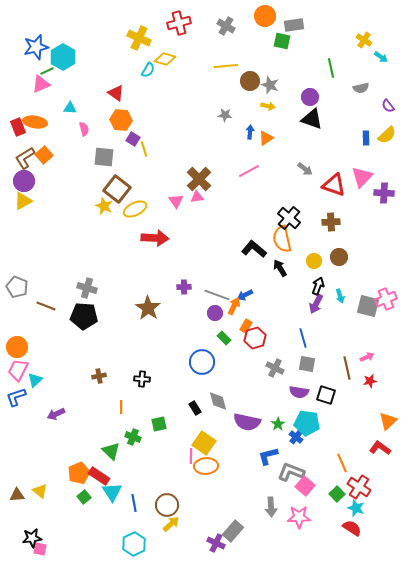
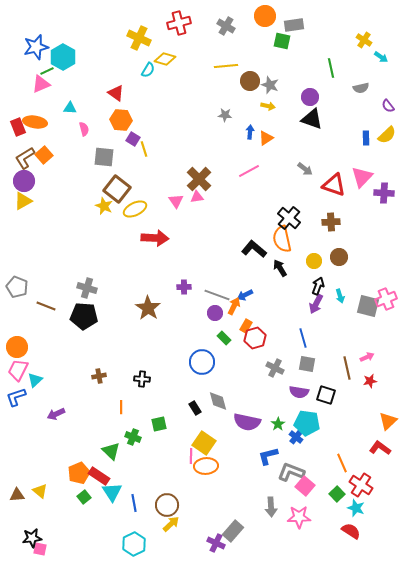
red cross at (359, 487): moved 2 px right, 2 px up
red semicircle at (352, 528): moved 1 px left, 3 px down
